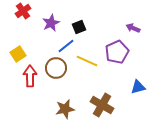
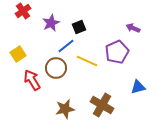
red arrow: moved 2 px right, 4 px down; rotated 30 degrees counterclockwise
